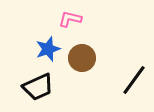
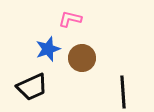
black line: moved 11 px left, 12 px down; rotated 40 degrees counterclockwise
black trapezoid: moved 6 px left
